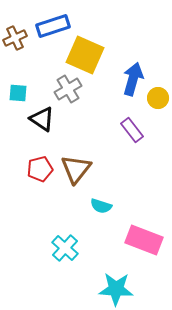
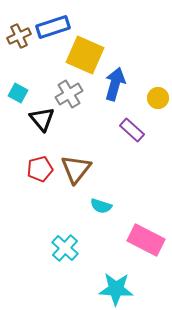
blue rectangle: moved 1 px down
brown cross: moved 4 px right, 2 px up
blue arrow: moved 18 px left, 5 px down
gray cross: moved 1 px right, 5 px down
cyan square: rotated 24 degrees clockwise
black triangle: rotated 16 degrees clockwise
purple rectangle: rotated 10 degrees counterclockwise
pink rectangle: moved 2 px right; rotated 6 degrees clockwise
